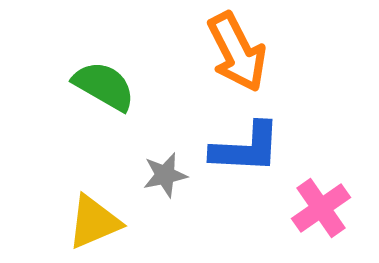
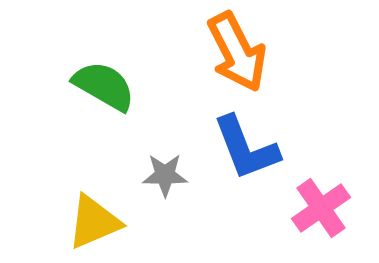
blue L-shape: rotated 66 degrees clockwise
gray star: rotated 12 degrees clockwise
